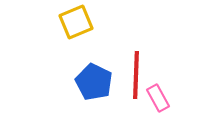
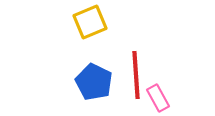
yellow square: moved 14 px right
red line: rotated 6 degrees counterclockwise
